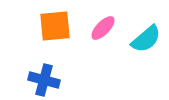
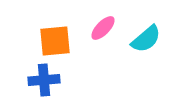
orange square: moved 15 px down
blue cross: rotated 20 degrees counterclockwise
